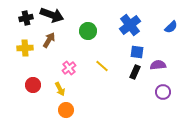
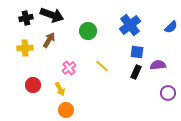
black rectangle: moved 1 px right
purple circle: moved 5 px right, 1 px down
